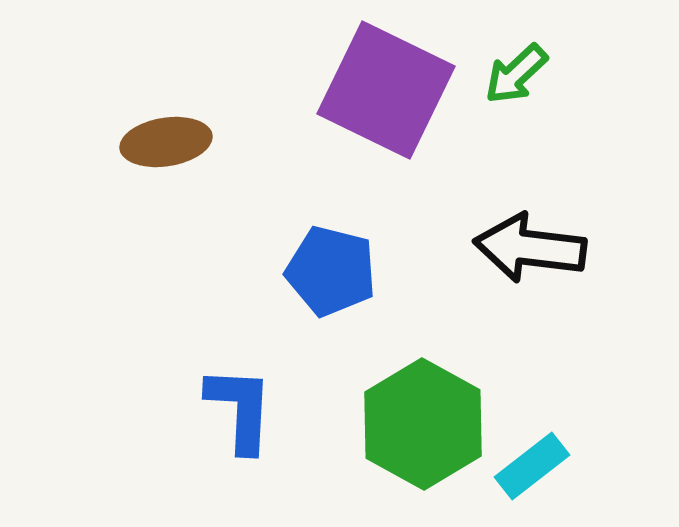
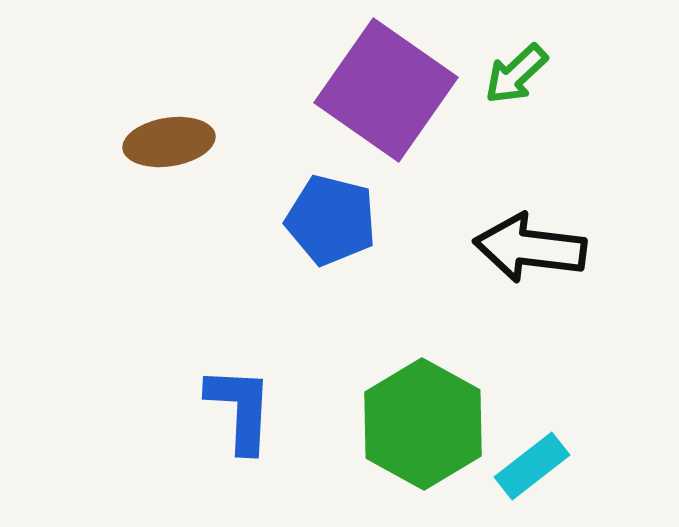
purple square: rotated 9 degrees clockwise
brown ellipse: moved 3 px right
blue pentagon: moved 51 px up
